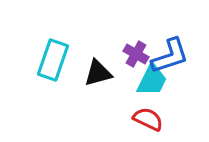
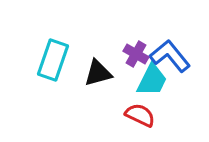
blue L-shape: rotated 111 degrees counterclockwise
red semicircle: moved 8 px left, 4 px up
